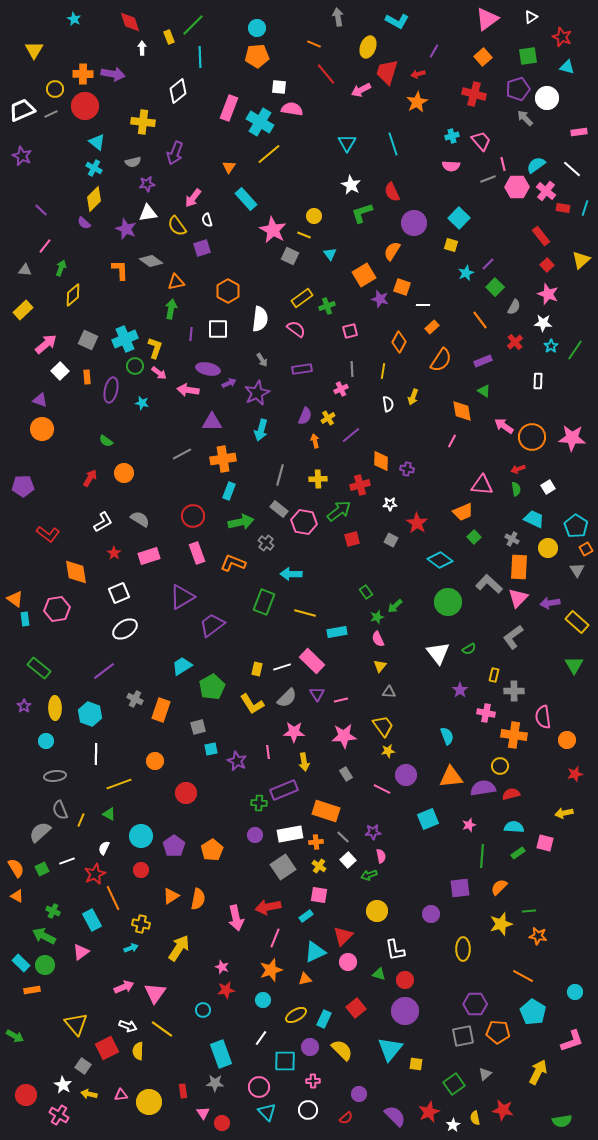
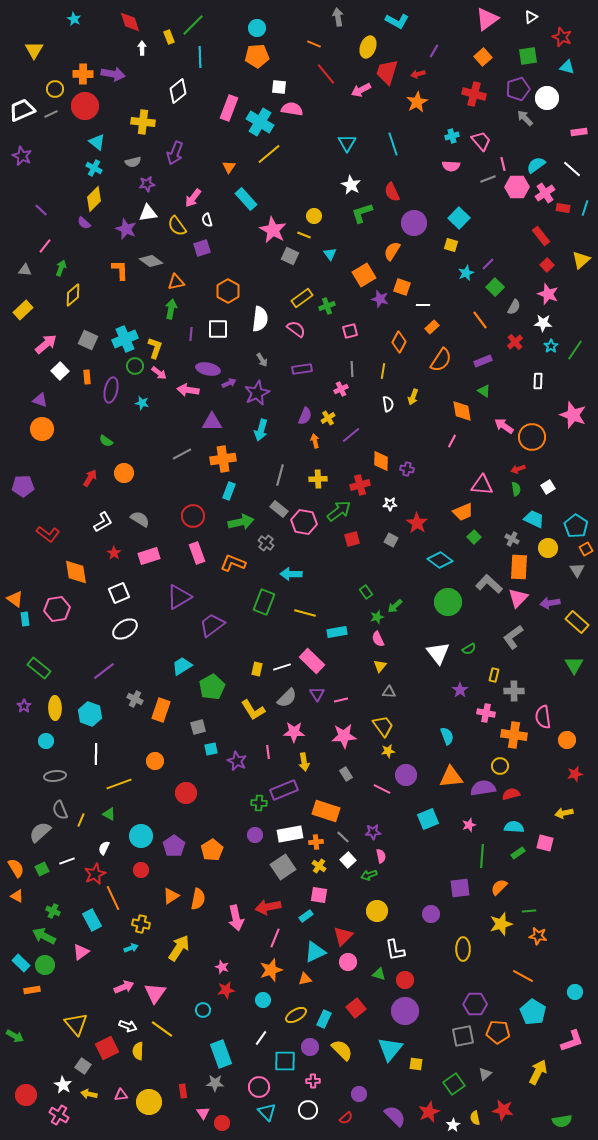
pink cross at (546, 191): moved 1 px left, 2 px down; rotated 18 degrees clockwise
pink star at (572, 438): moved 1 px right, 23 px up; rotated 16 degrees clockwise
purple triangle at (182, 597): moved 3 px left
yellow L-shape at (252, 704): moved 1 px right, 6 px down
